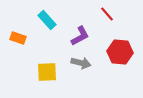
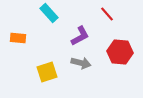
cyan rectangle: moved 2 px right, 7 px up
orange rectangle: rotated 14 degrees counterclockwise
yellow square: rotated 15 degrees counterclockwise
